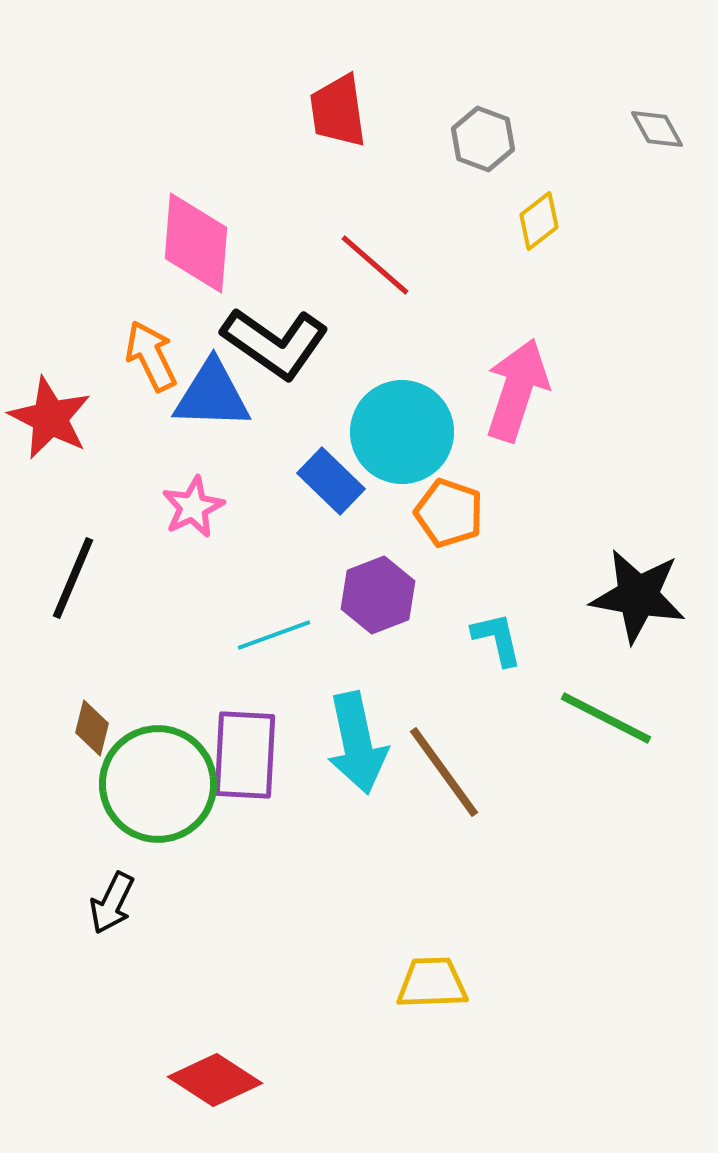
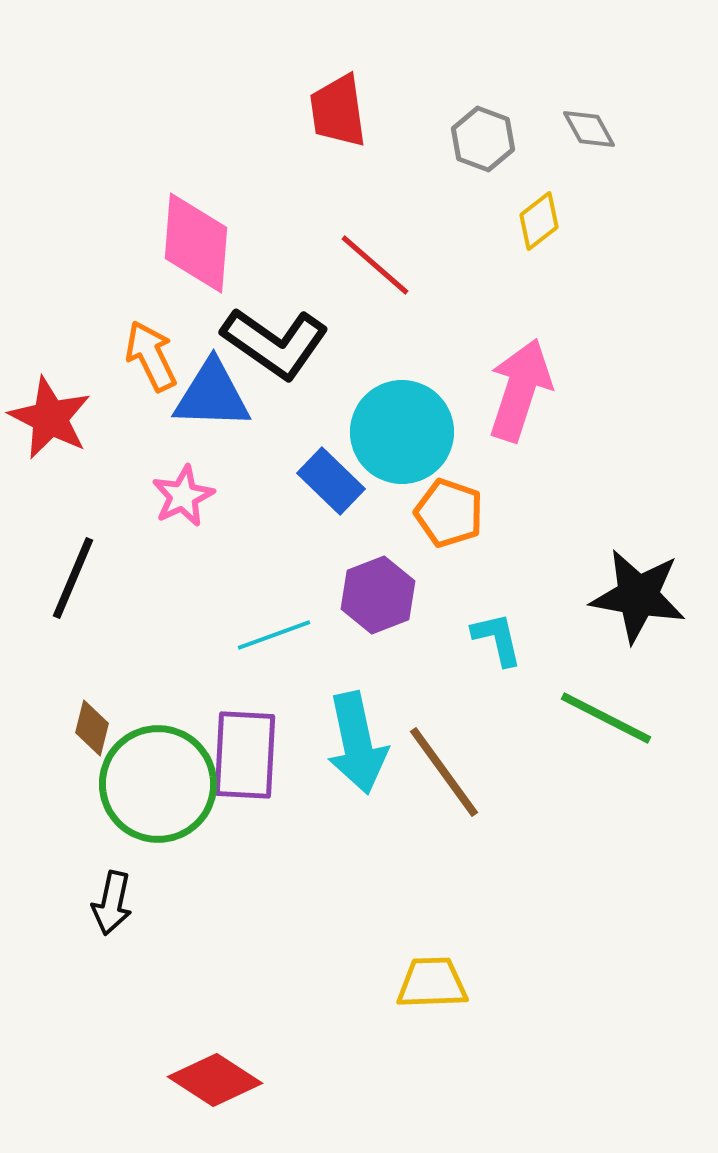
gray diamond: moved 68 px left
pink arrow: moved 3 px right
pink star: moved 10 px left, 11 px up
black arrow: rotated 14 degrees counterclockwise
